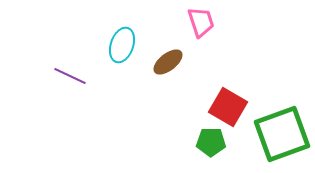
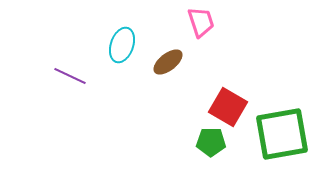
green square: rotated 10 degrees clockwise
